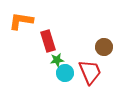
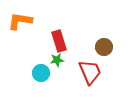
orange L-shape: moved 1 px left
red rectangle: moved 11 px right
cyan circle: moved 24 px left
